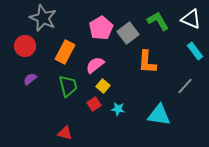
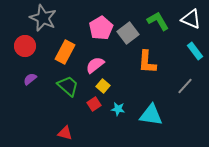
green trapezoid: rotated 35 degrees counterclockwise
cyan triangle: moved 8 px left
